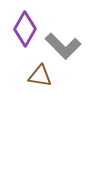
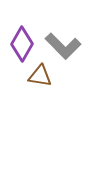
purple diamond: moved 3 px left, 15 px down
